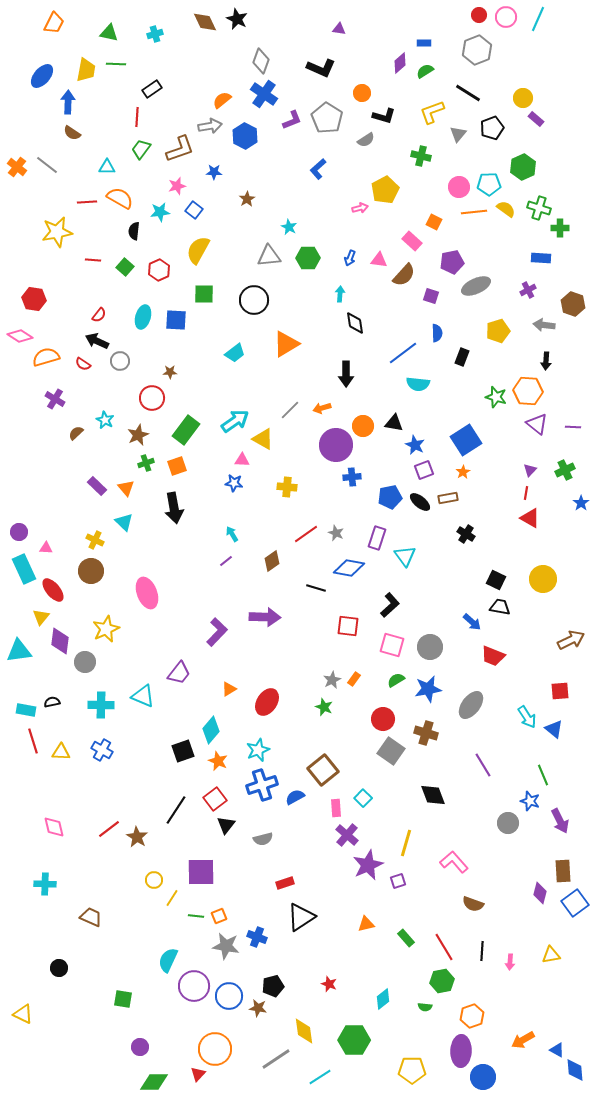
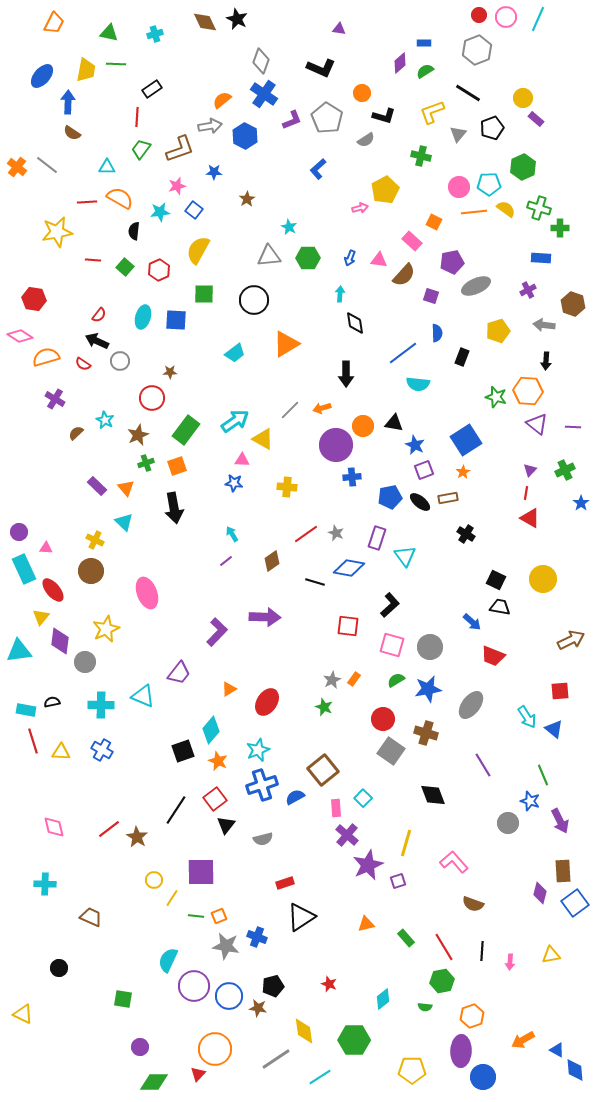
black line at (316, 588): moved 1 px left, 6 px up
